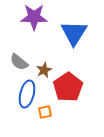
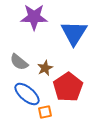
brown star: moved 1 px right, 2 px up
blue ellipse: rotated 64 degrees counterclockwise
